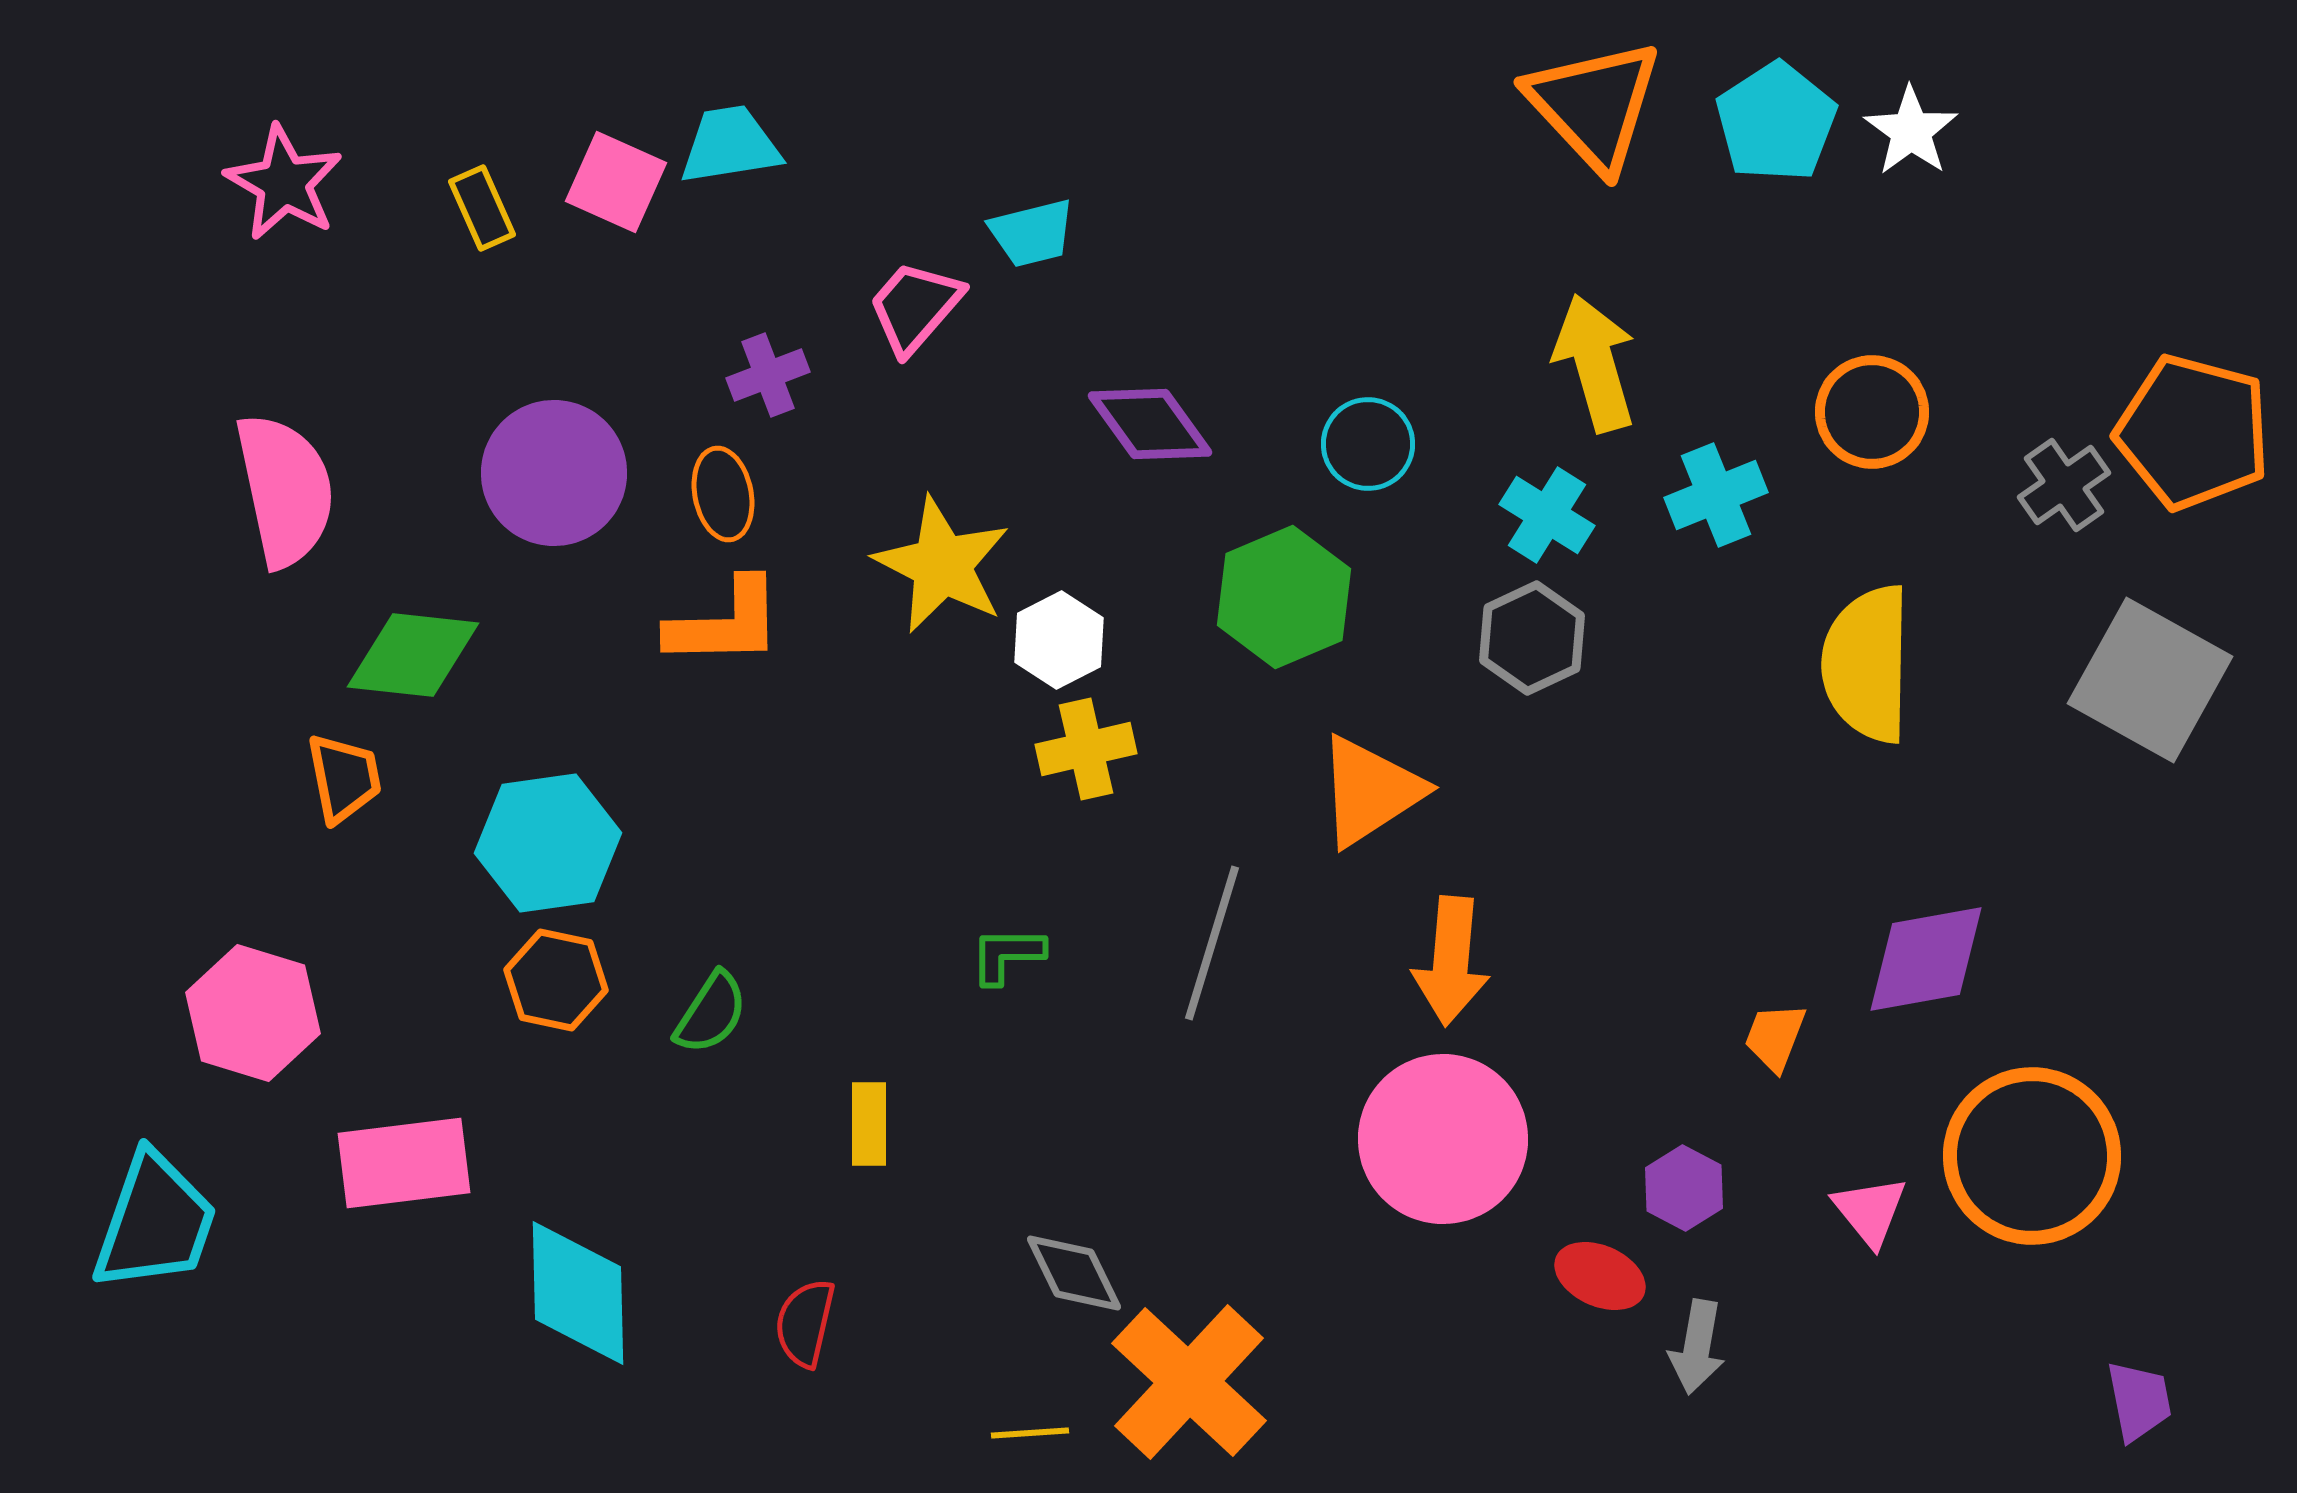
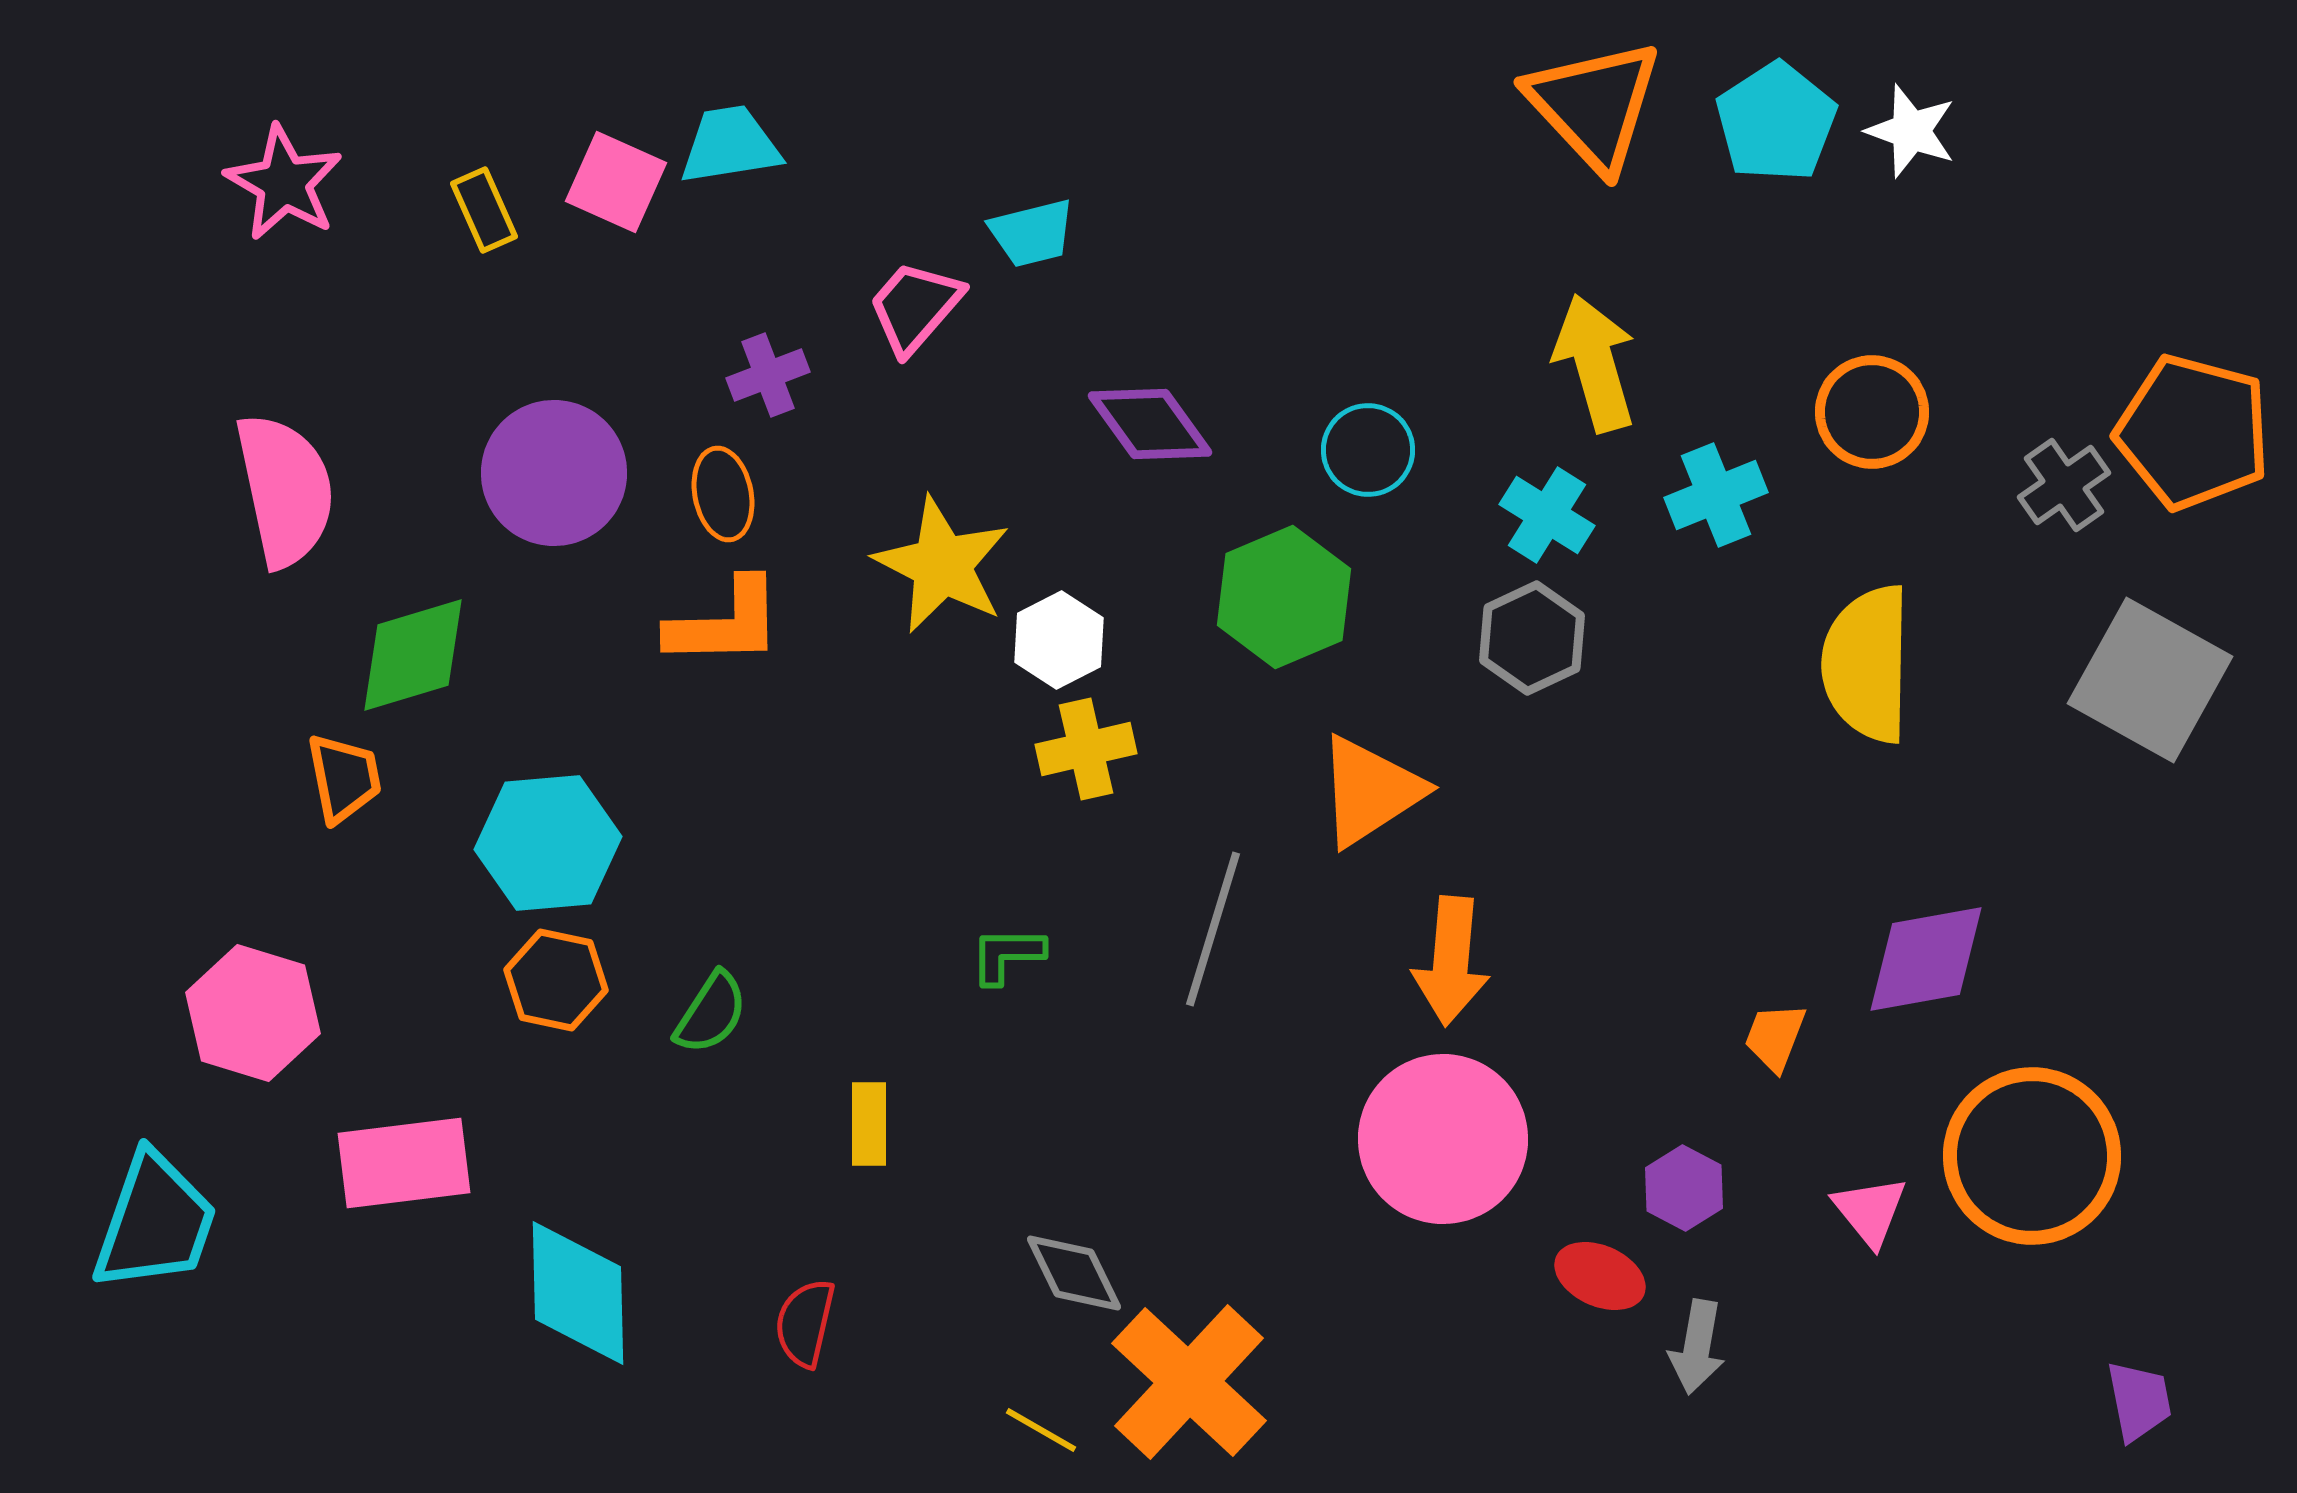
white star at (1911, 131): rotated 16 degrees counterclockwise
yellow rectangle at (482, 208): moved 2 px right, 2 px down
cyan circle at (1368, 444): moved 6 px down
green diamond at (413, 655): rotated 23 degrees counterclockwise
cyan hexagon at (548, 843): rotated 3 degrees clockwise
gray line at (1212, 943): moved 1 px right, 14 px up
yellow line at (1030, 1433): moved 11 px right, 3 px up; rotated 34 degrees clockwise
